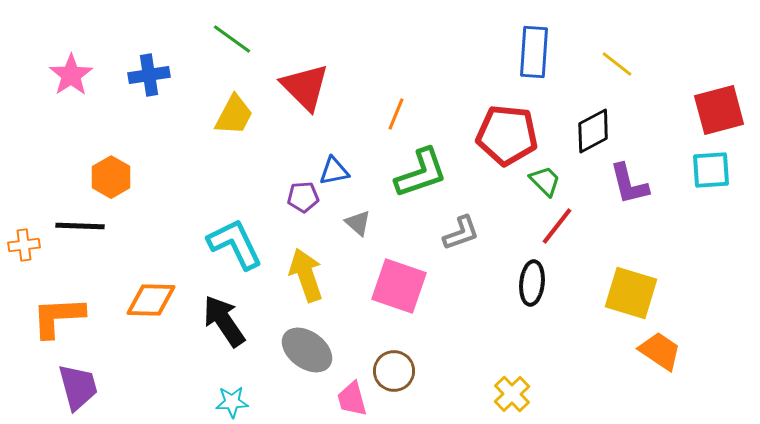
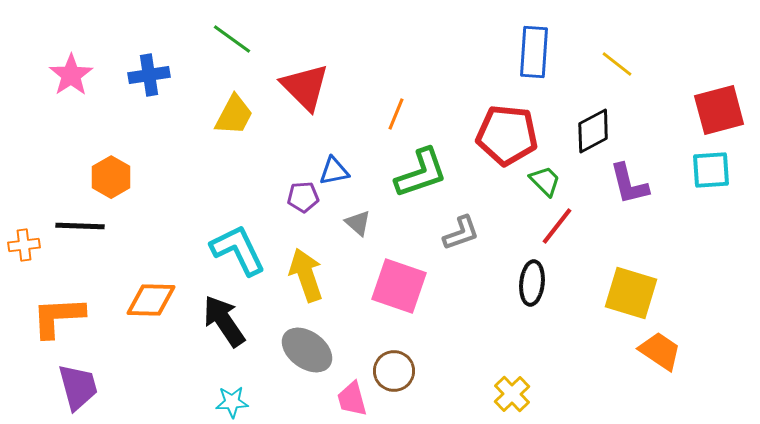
cyan L-shape: moved 3 px right, 6 px down
